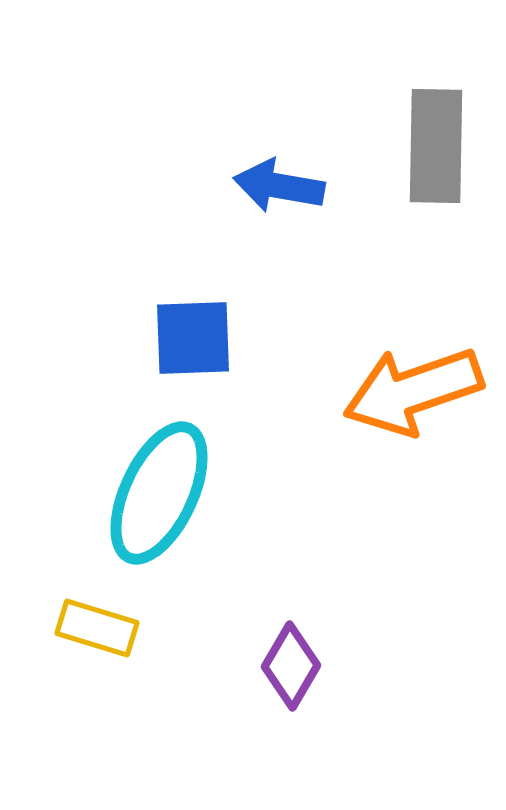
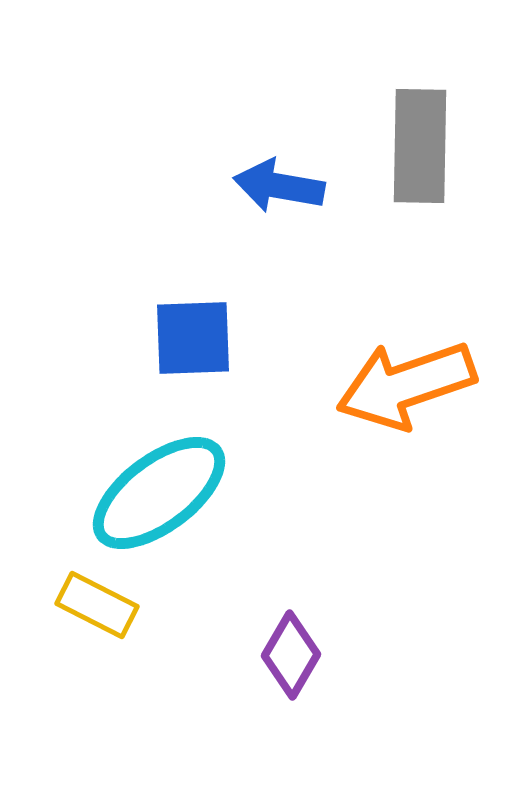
gray rectangle: moved 16 px left
orange arrow: moved 7 px left, 6 px up
cyan ellipse: rotated 28 degrees clockwise
yellow rectangle: moved 23 px up; rotated 10 degrees clockwise
purple diamond: moved 11 px up
